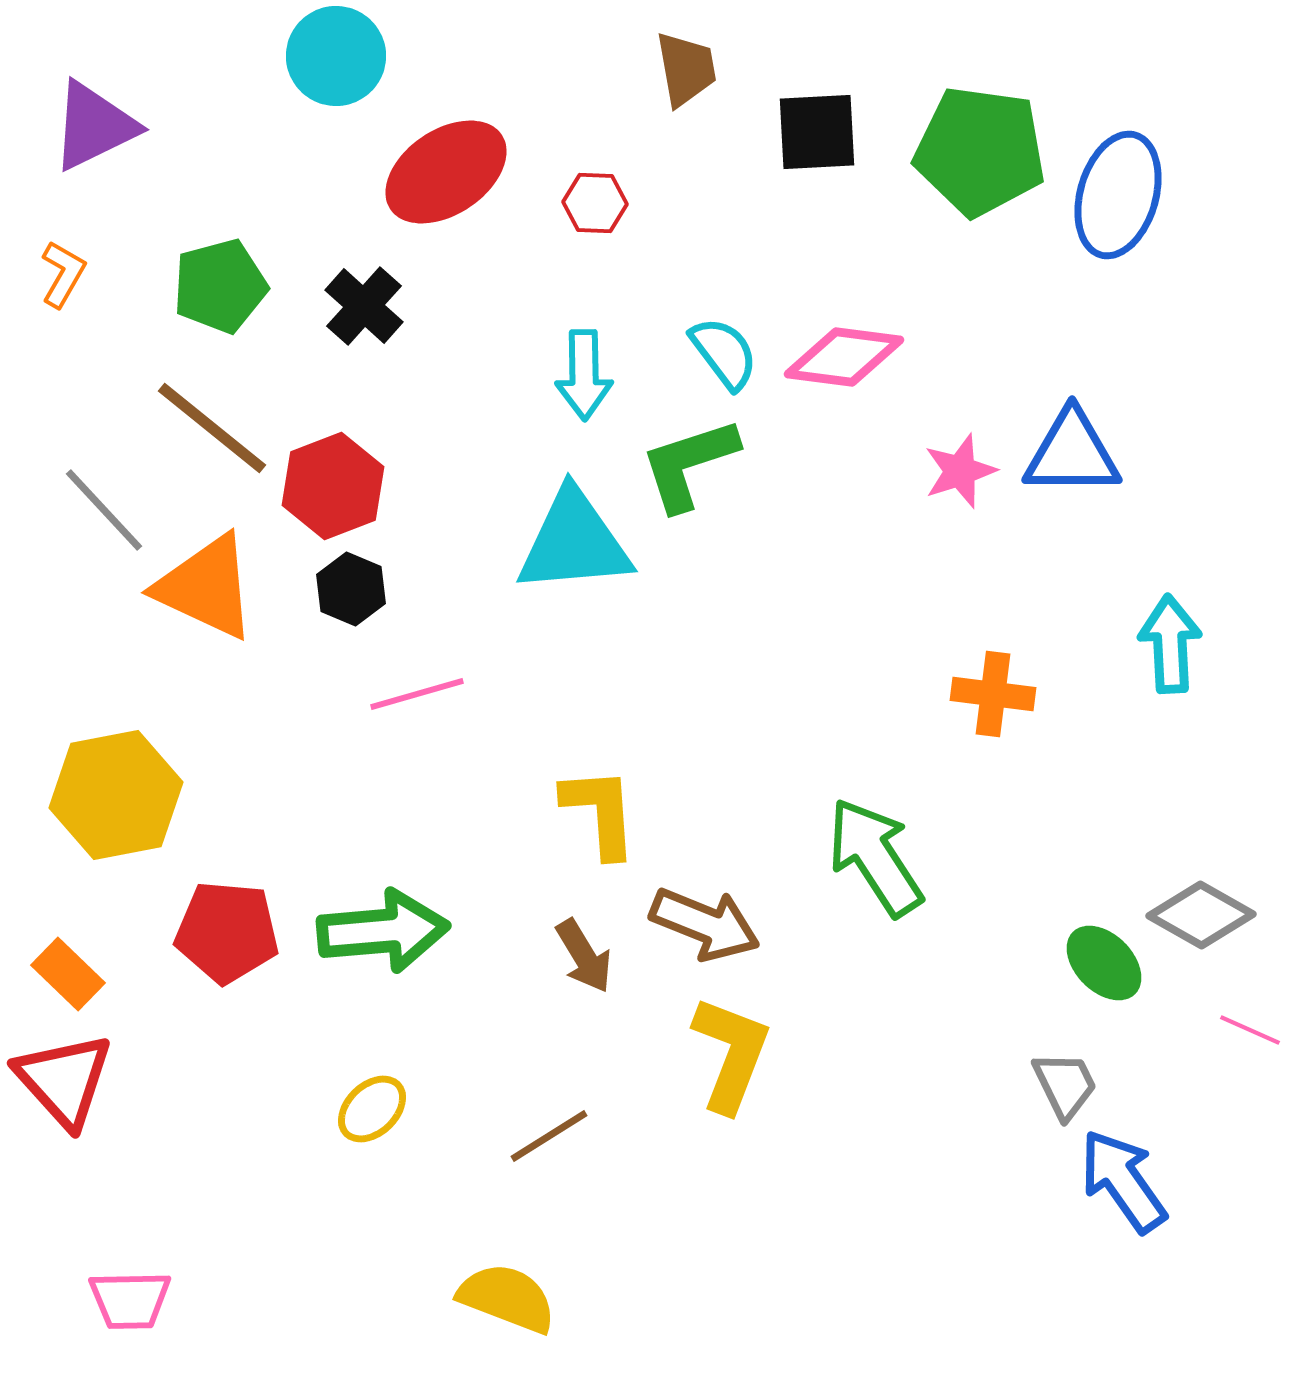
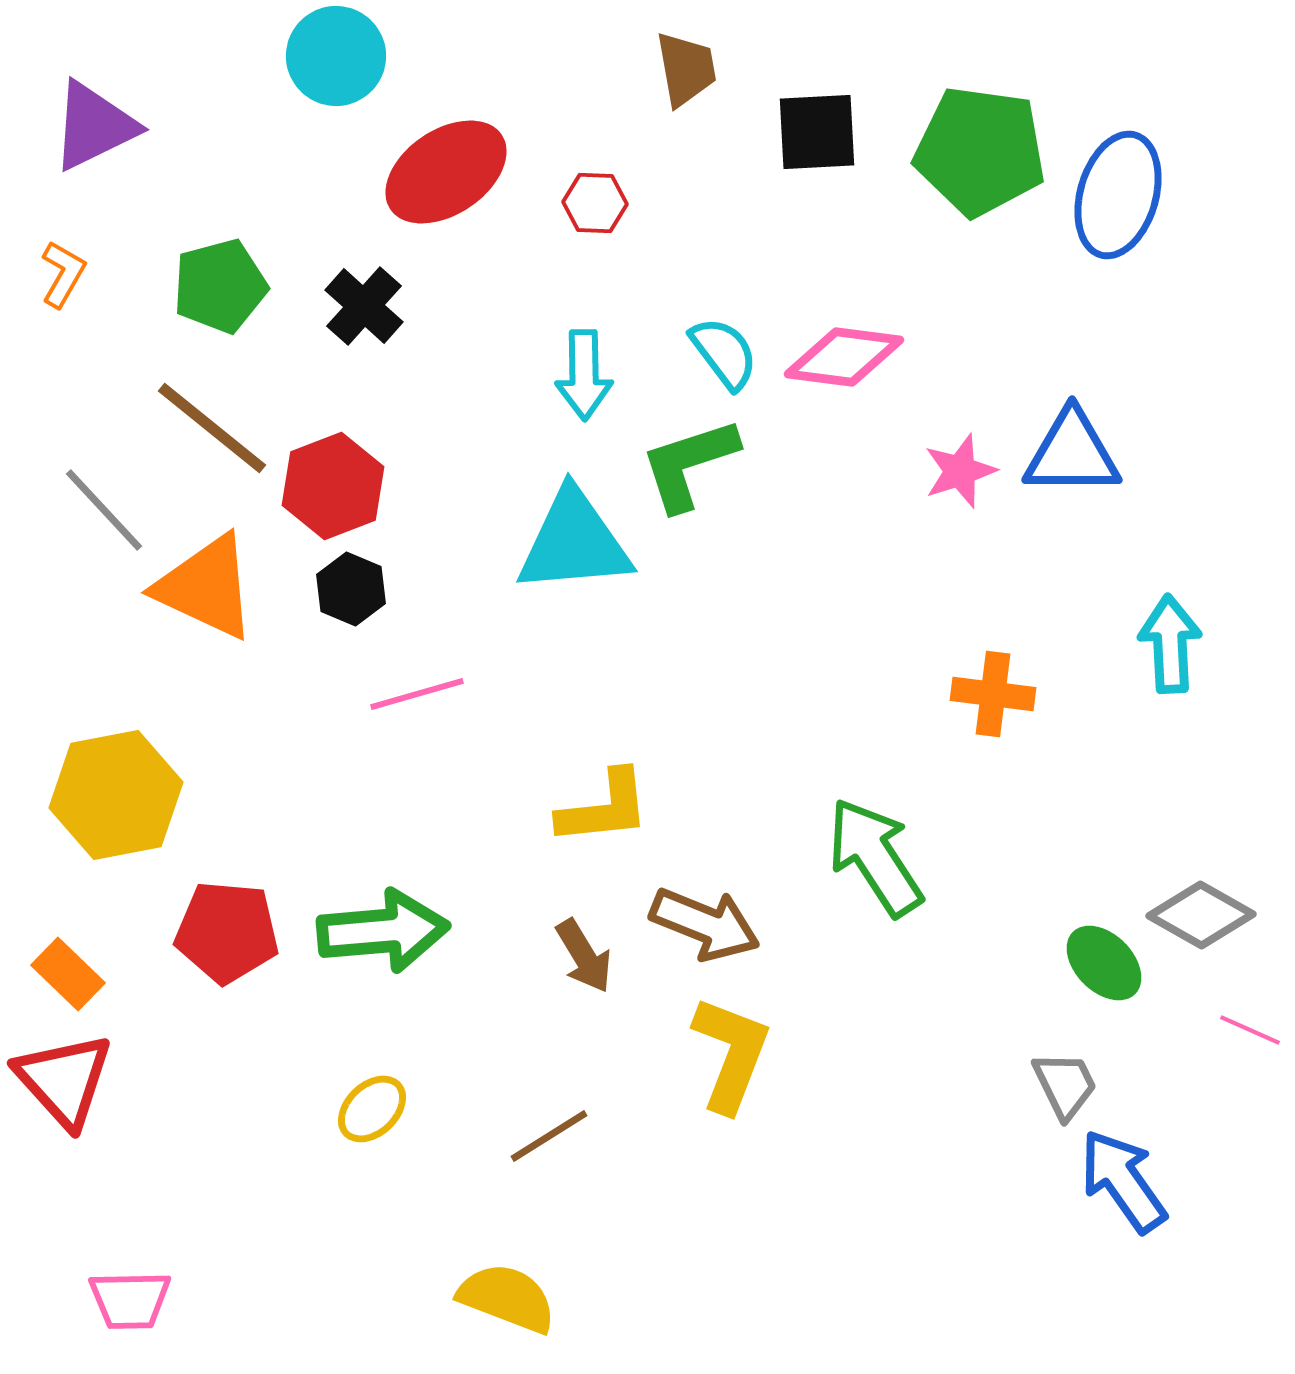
yellow L-shape at (600, 812): moved 4 px right, 4 px up; rotated 88 degrees clockwise
